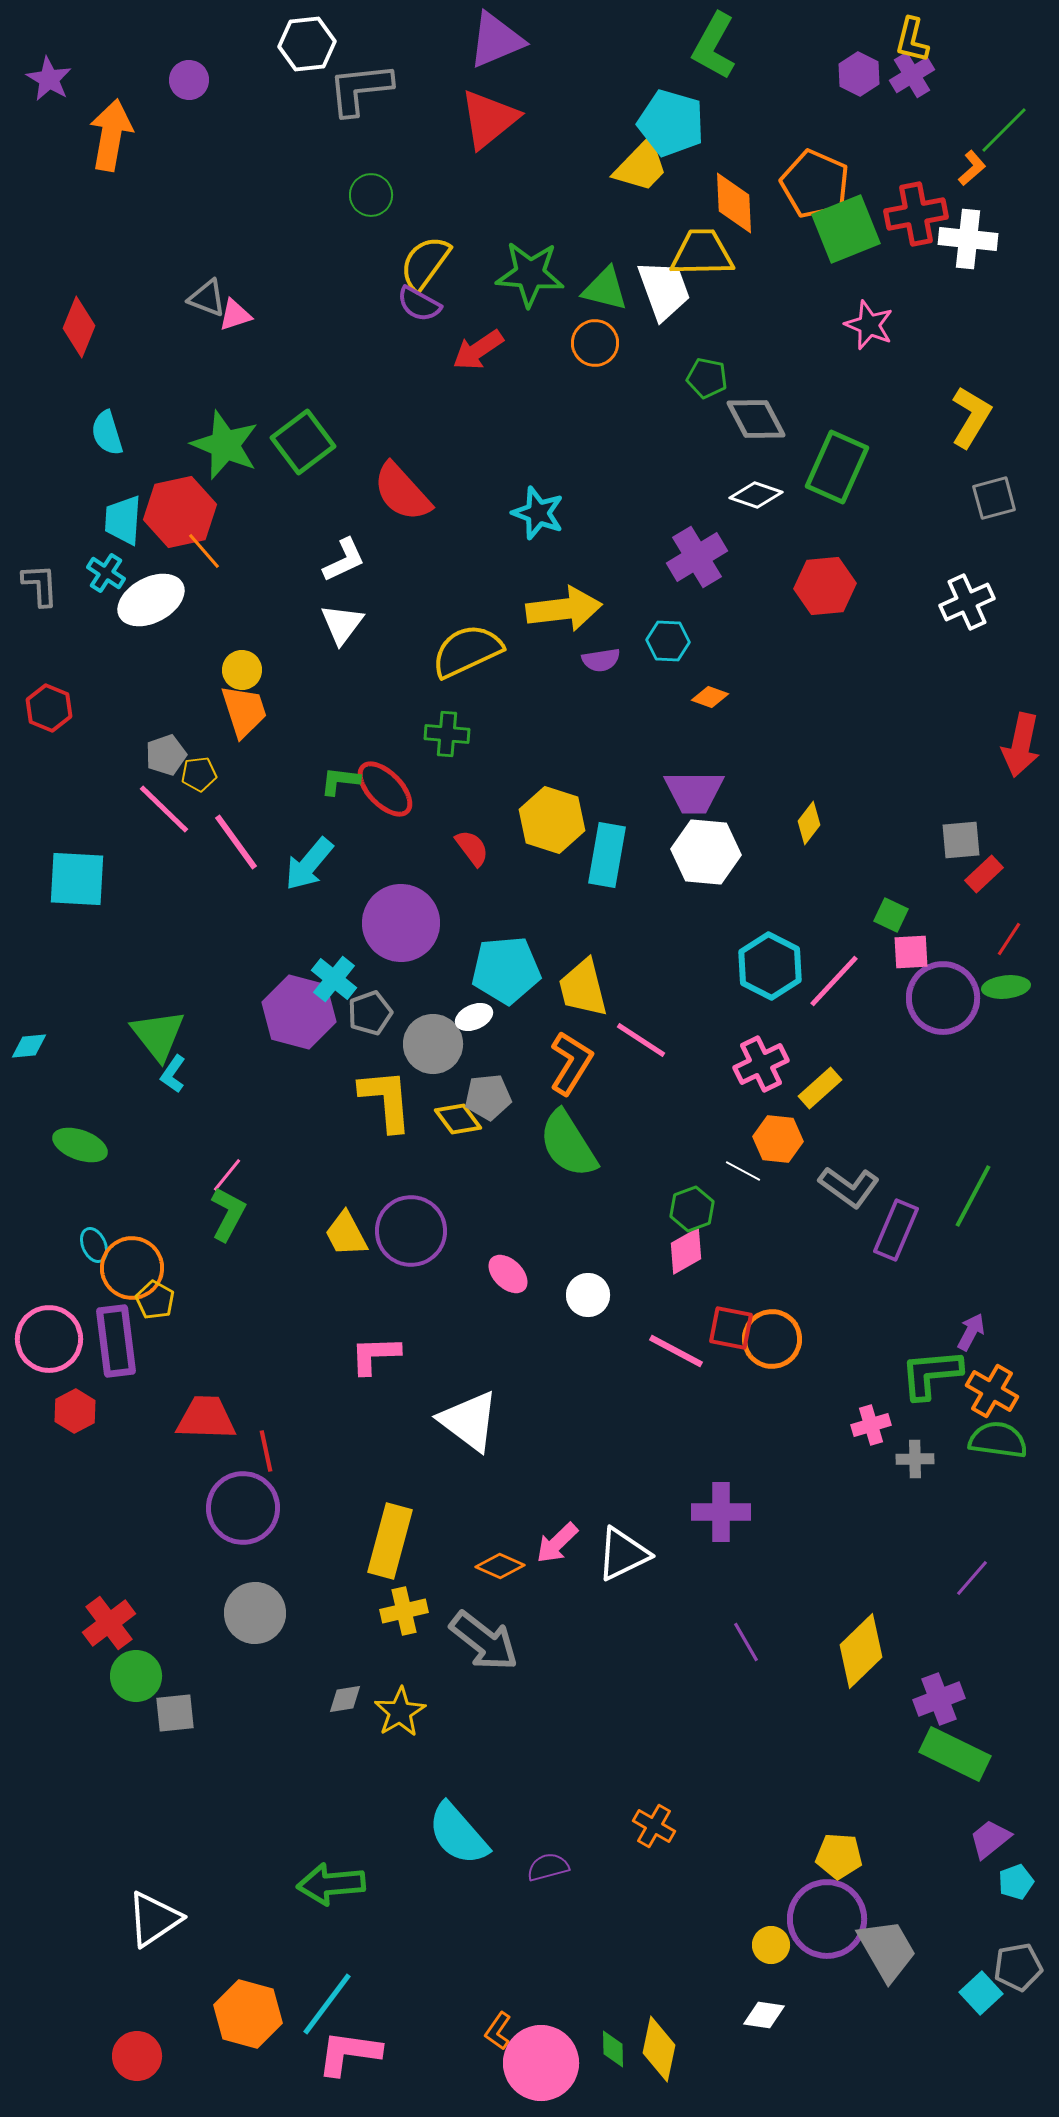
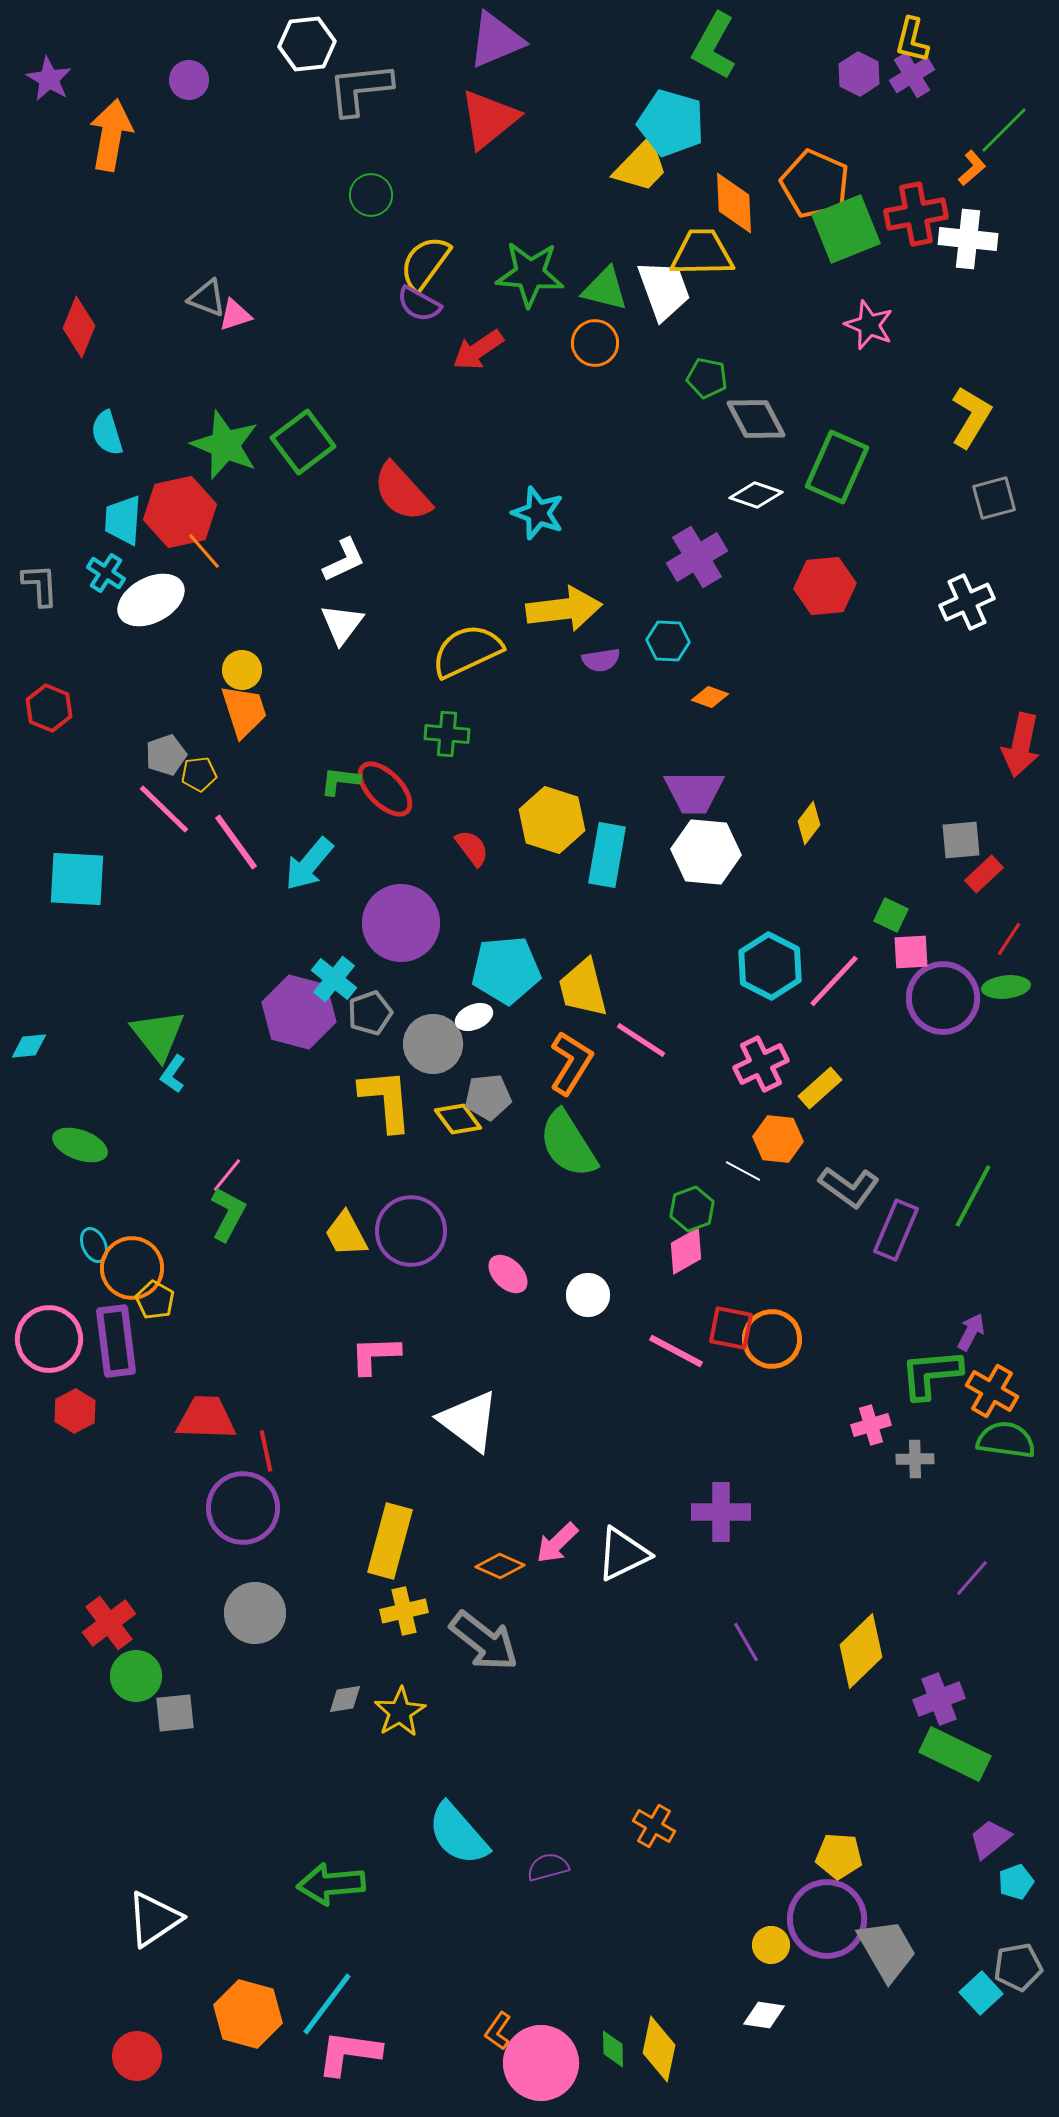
green semicircle at (998, 1440): moved 8 px right
